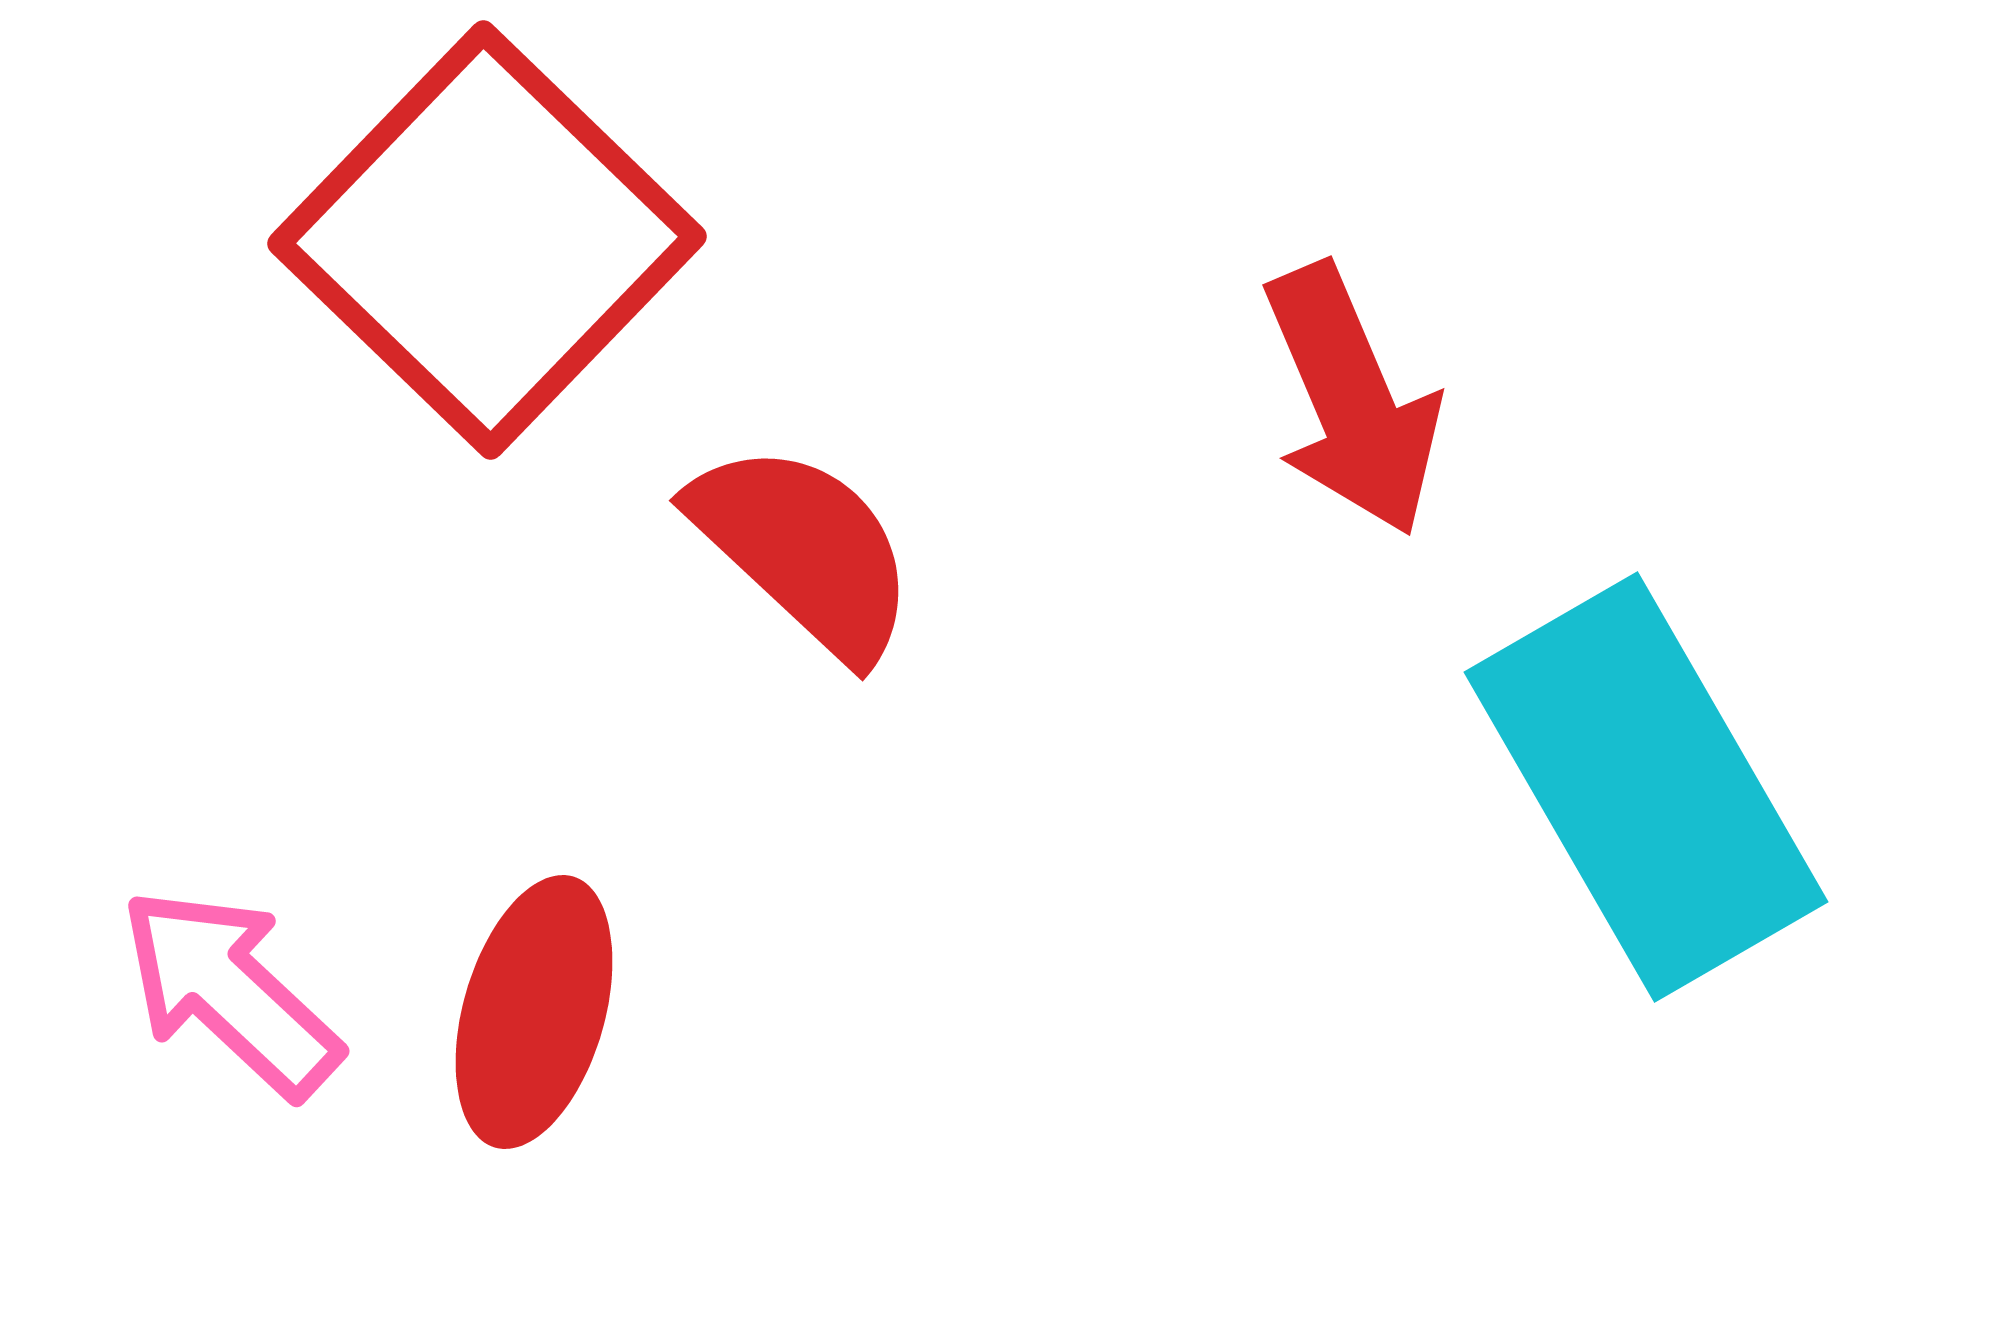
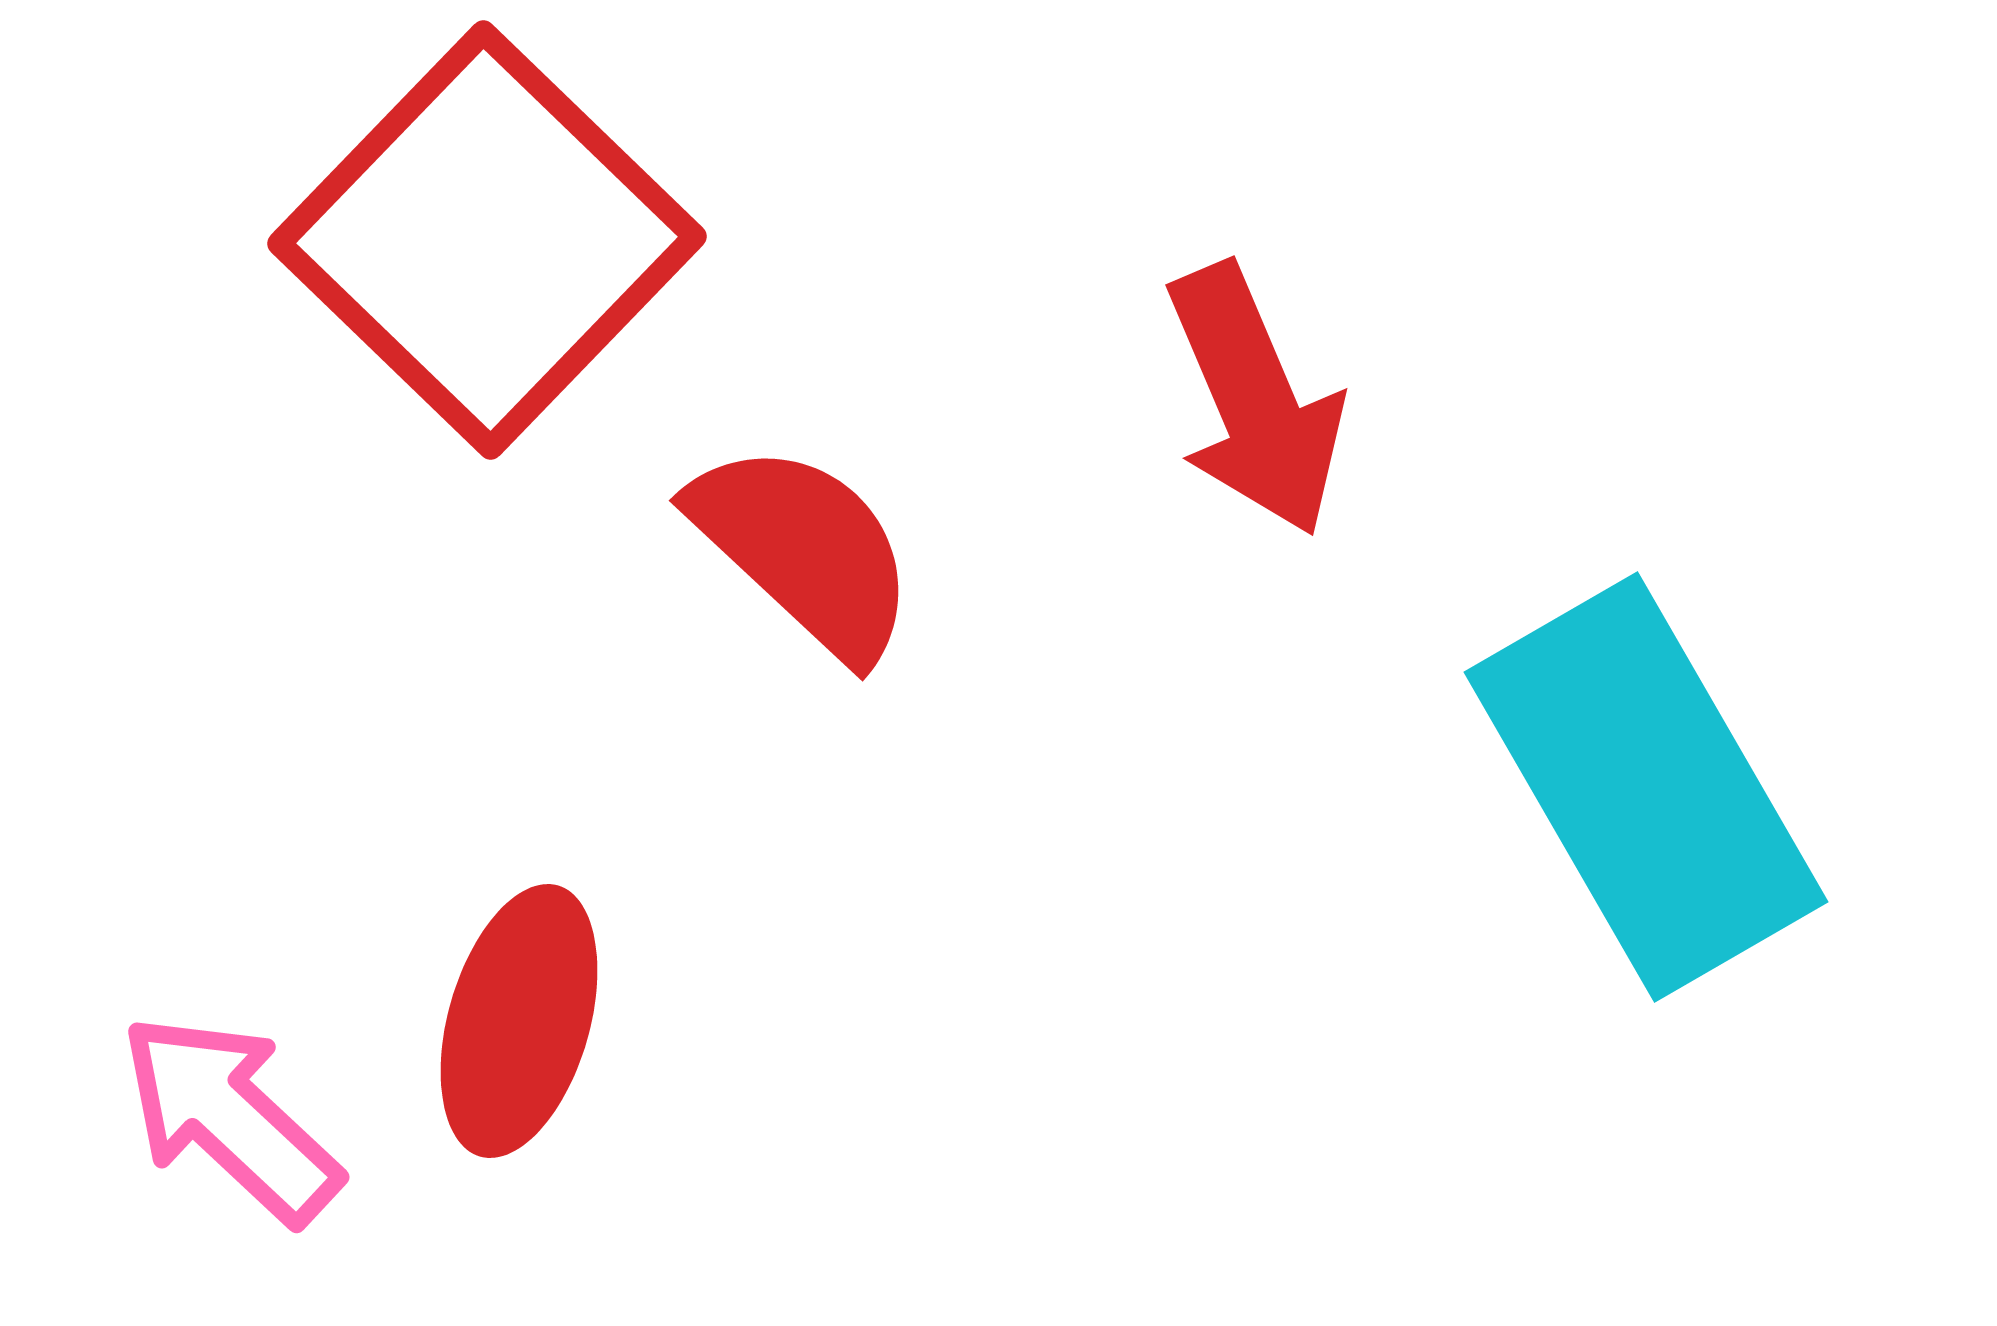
red arrow: moved 97 px left
pink arrow: moved 126 px down
red ellipse: moved 15 px left, 9 px down
